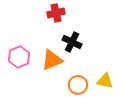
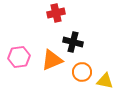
black cross: moved 1 px right; rotated 12 degrees counterclockwise
pink hexagon: rotated 15 degrees clockwise
orange circle: moved 4 px right, 13 px up
